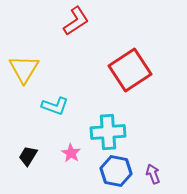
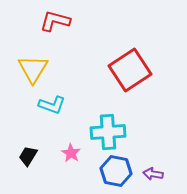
red L-shape: moved 21 px left; rotated 132 degrees counterclockwise
yellow triangle: moved 9 px right
cyan L-shape: moved 3 px left, 1 px up
purple arrow: rotated 60 degrees counterclockwise
